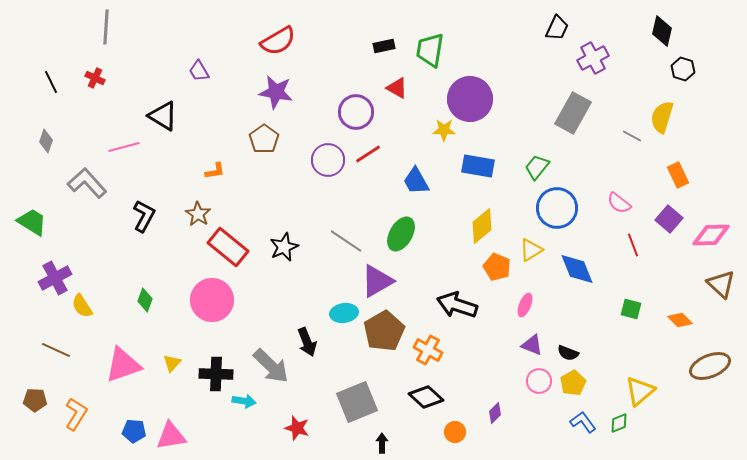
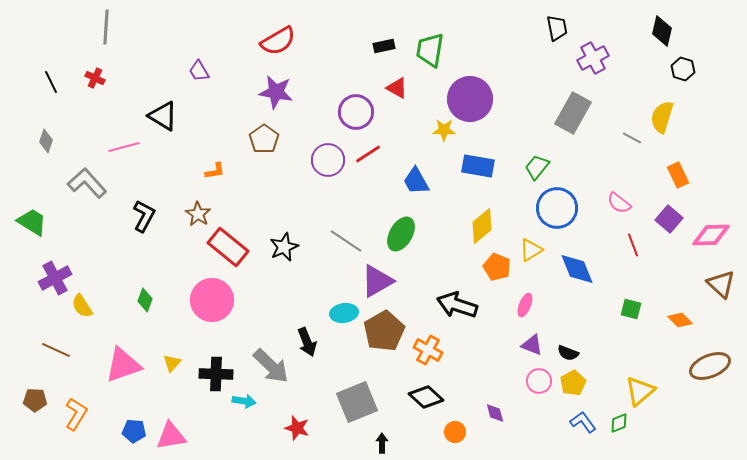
black trapezoid at (557, 28): rotated 36 degrees counterclockwise
gray line at (632, 136): moved 2 px down
purple diamond at (495, 413): rotated 60 degrees counterclockwise
